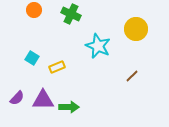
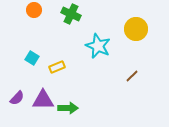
green arrow: moved 1 px left, 1 px down
